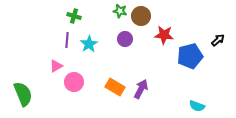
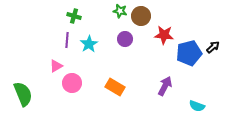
black arrow: moved 5 px left, 7 px down
blue pentagon: moved 1 px left, 3 px up
pink circle: moved 2 px left, 1 px down
purple arrow: moved 24 px right, 3 px up
